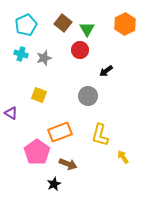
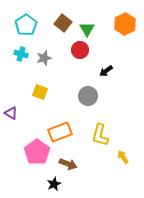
cyan pentagon: rotated 10 degrees counterclockwise
yellow square: moved 1 px right, 3 px up
